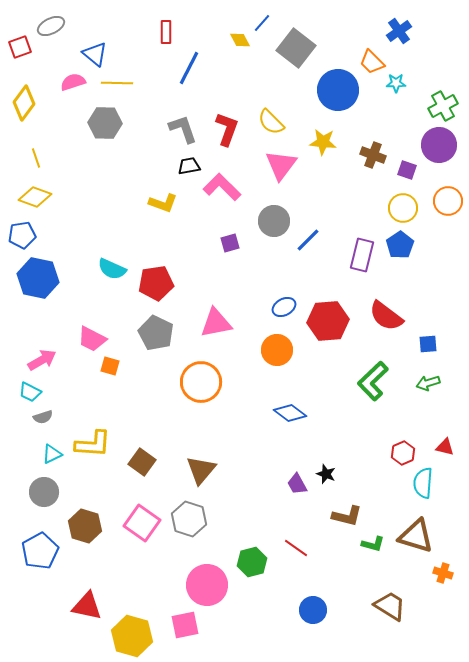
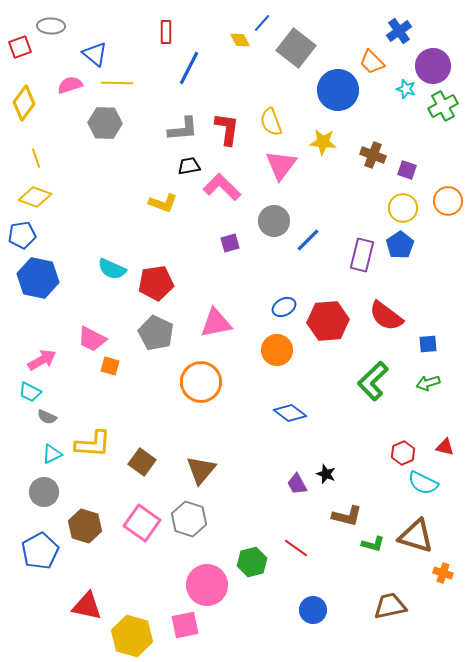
gray ellipse at (51, 26): rotated 28 degrees clockwise
pink semicircle at (73, 82): moved 3 px left, 3 px down
cyan star at (396, 83): moved 10 px right, 6 px down; rotated 18 degrees clockwise
yellow semicircle at (271, 122): rotated 24 degrees clockwise
gray L-shape at (183, 129): rotated 104 degrees clockwise
red L-shape at (227, 129): rotated 12 degrees counterclockwise
purple circle at (439, 145): moved 6 px left, 79 px up
gray semicircle at (43, 417): moved 4 px right; rotated 42 degrees clockwise
cyan semicircle at (423, 483): rotated 68 degrees counterclockwise
brown trapezoid at (390, 606): rotated 44 degrees counterclockwise
